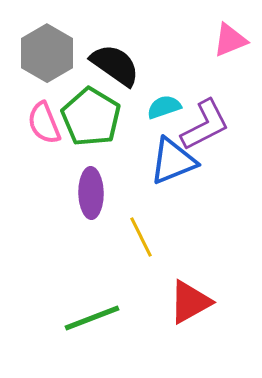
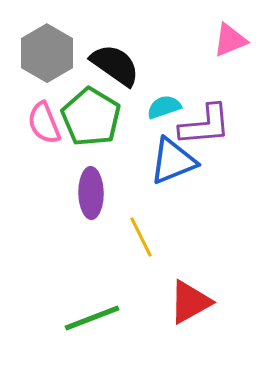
purple L-shape: rotated 22 degrees clockwise
